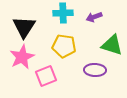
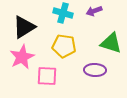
cyan cross: rotated 18 degrees clockwise
purple arrow: moved 6 px up
black triangle: rotated 25 degrees clockwise
green triangle: moved 1 px left, 2 px up
pink square: moved 1 px right; rotated 25 degrees clockwise
